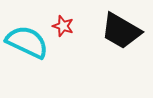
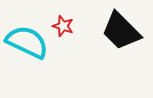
black trapezoid: rotated 15 degrees clockwise
